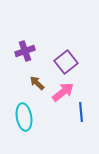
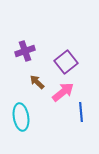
brown arrow: moved 1 px up
cyan ellipse: moved 3 px left
